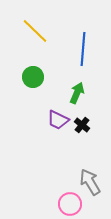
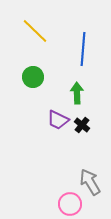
green arrow: rotated 25 degrees counterclockwise
